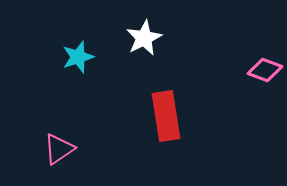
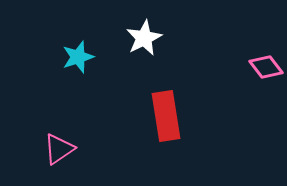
pink diamond: moved 1 px right, 3 px up; rotated 32 degrees clockwise
